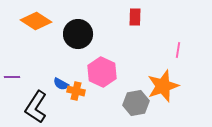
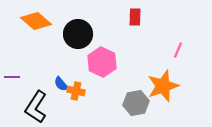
orange diamond: rotated 8 degrees clockwise
pink line: rotated 14 degrees clockwise
pink hexagon: moved 10 px up
blue semicircle: rotated 21 degrees clockwise
